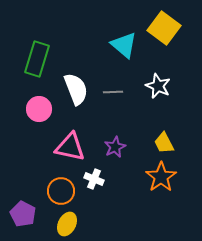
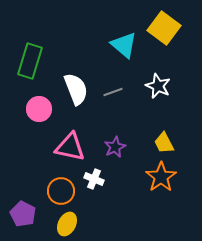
green rectangle: moved 7 px left, 2 px down
gray line: rotated 18 degrees counterclockwise
